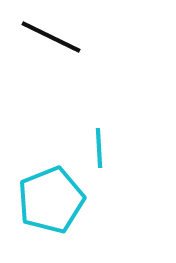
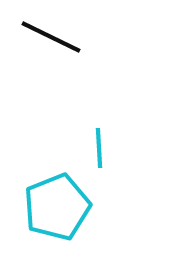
cyan pentagon: moved 6 px right, 7 px down
